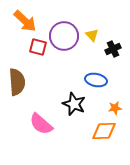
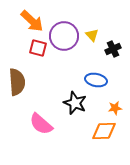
orange arrow: moved 7 px right
red square: moved 1 px down
black star: moved 1 px right, 1 px up
